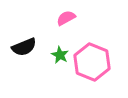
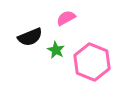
black semicircle: moved 6 px right, 10 px up
green star: moved 4 px left, 5 px up
